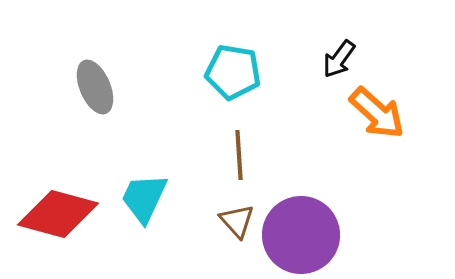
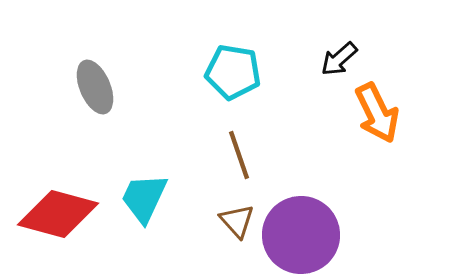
black arrow: rotated 12 degrees clockwise
orange arrow: rotated 22 degrees clockwise
brown line: rotated 15 degrees counterclockwise
